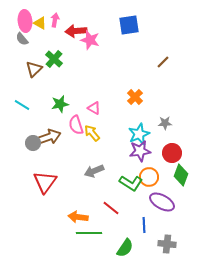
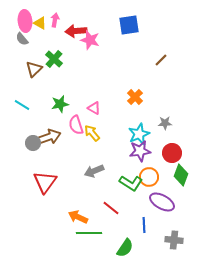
brown line: moved 2 px left, 2 px up
orange arrow: rotated 18 degrees clockwise
gray cross: moved 7 px right, 4 px up
